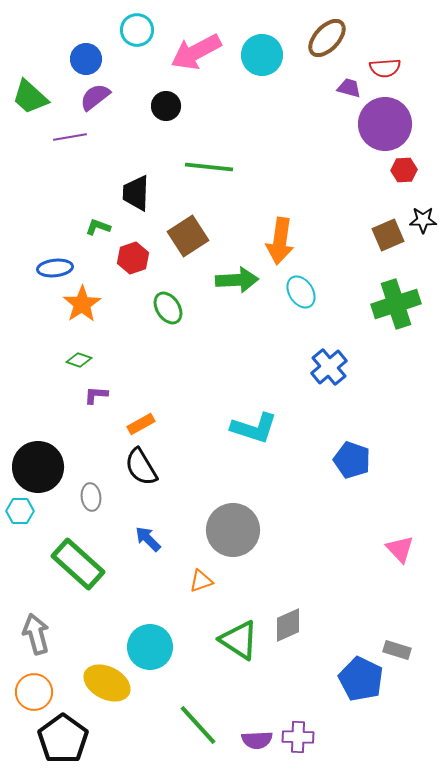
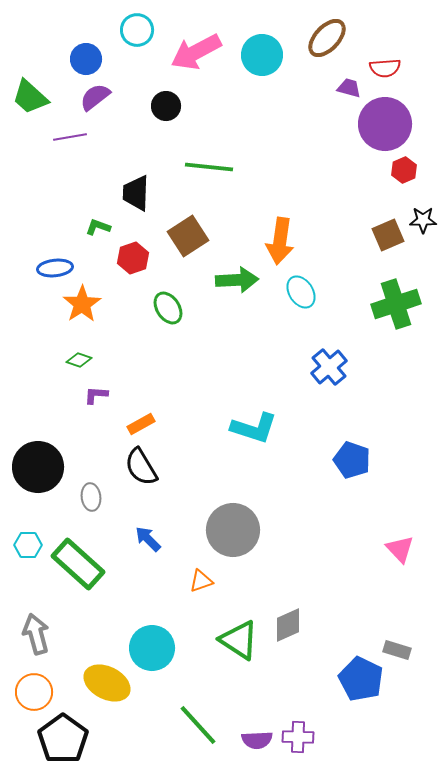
red hexagon at (404, 170): rotated 20 degrees counterclockwise
cyan hexagon at (20, 511): moved 8 px right, 34 px down
cyan circle at (150, 647): moved 2 px right, 1 px down
